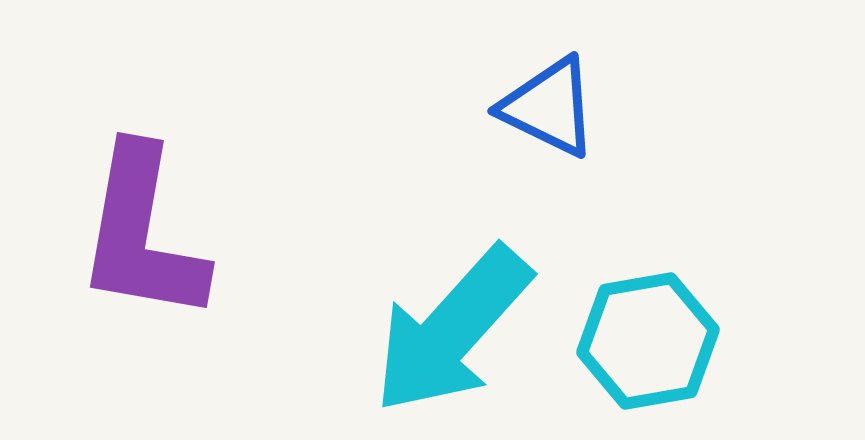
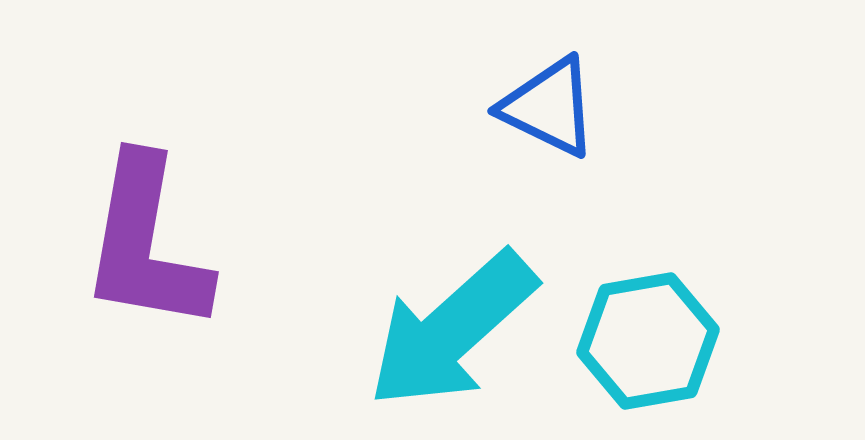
purple L-shape: moved 4 px right, 10 px down
cyan arrow: rotated 6 degrees clockwise
